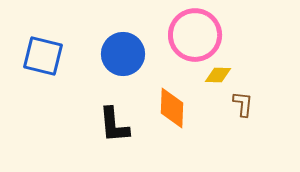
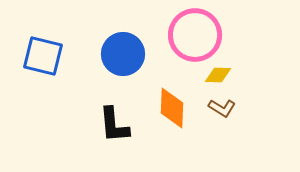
brown L-shape: moved 21 px left, 4 px down; rotated 116 degrees clockwise
